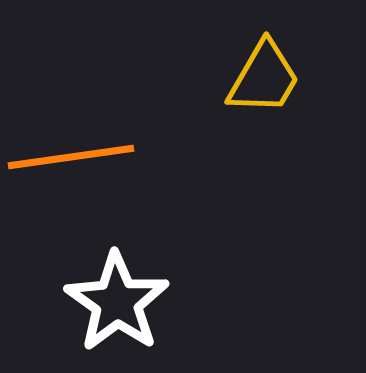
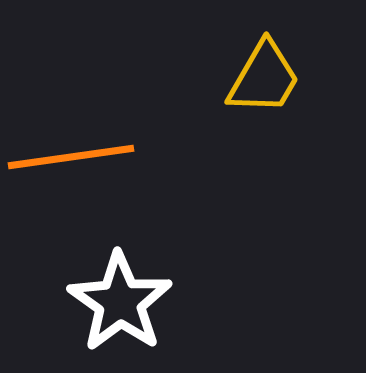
white star: moved 3 px right
